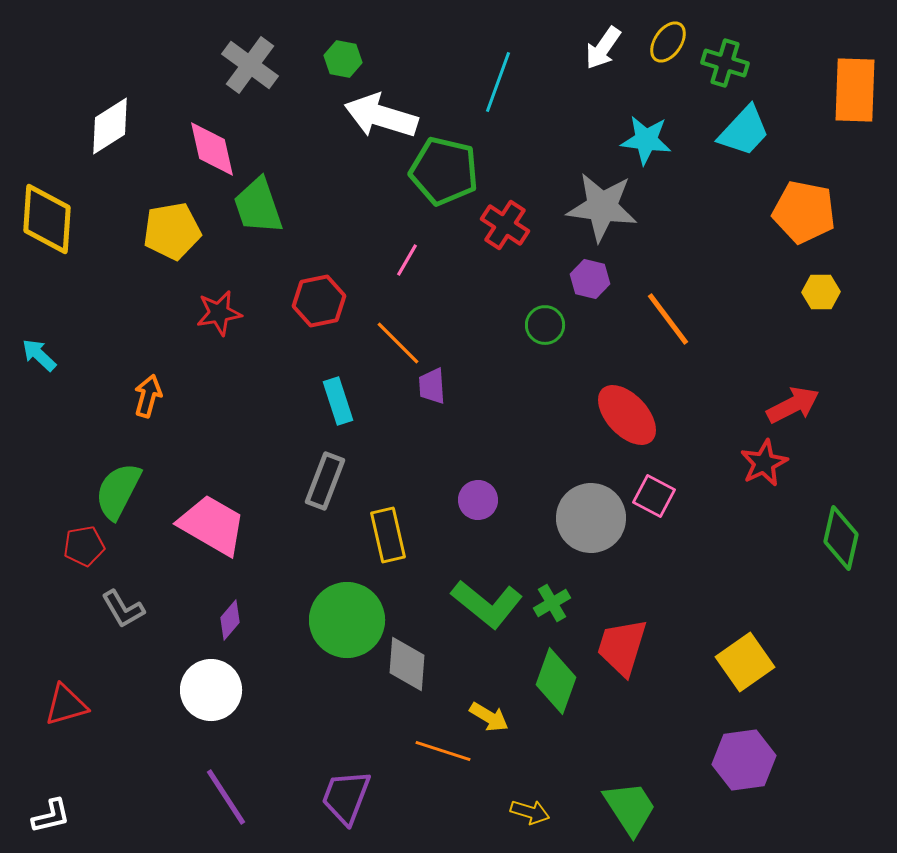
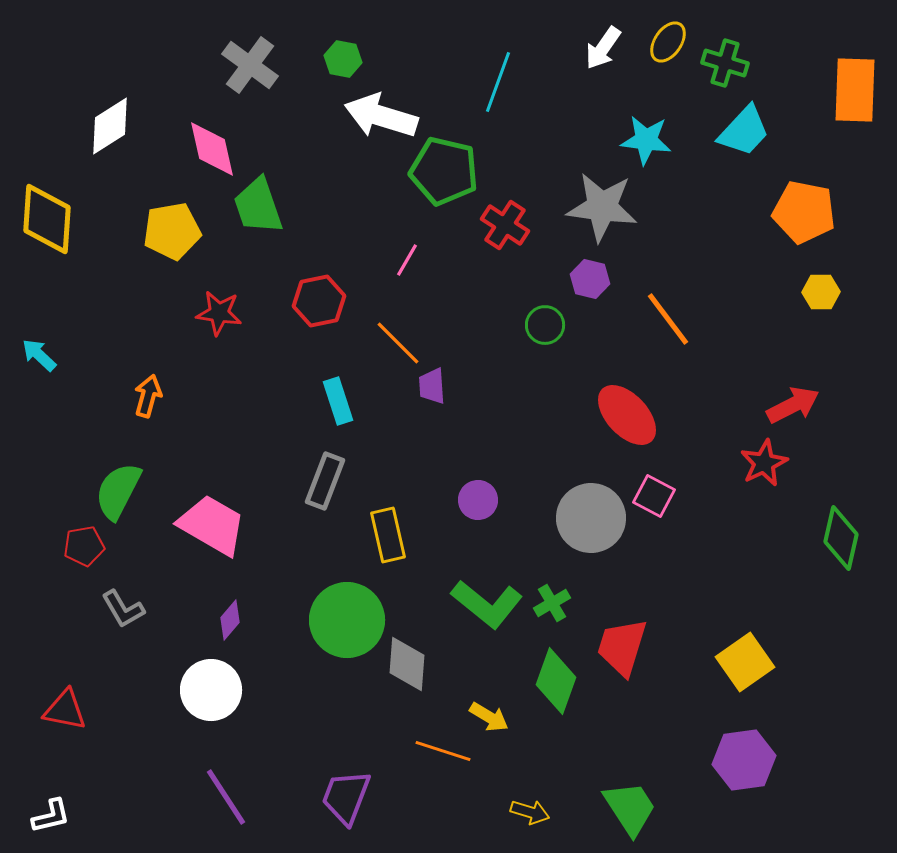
red star at (219, 313): rotated 18 degrees clockwise
red triangle at (66, 705): moved 1 px left, 5 px down; rotated 27 degrees clockwise
